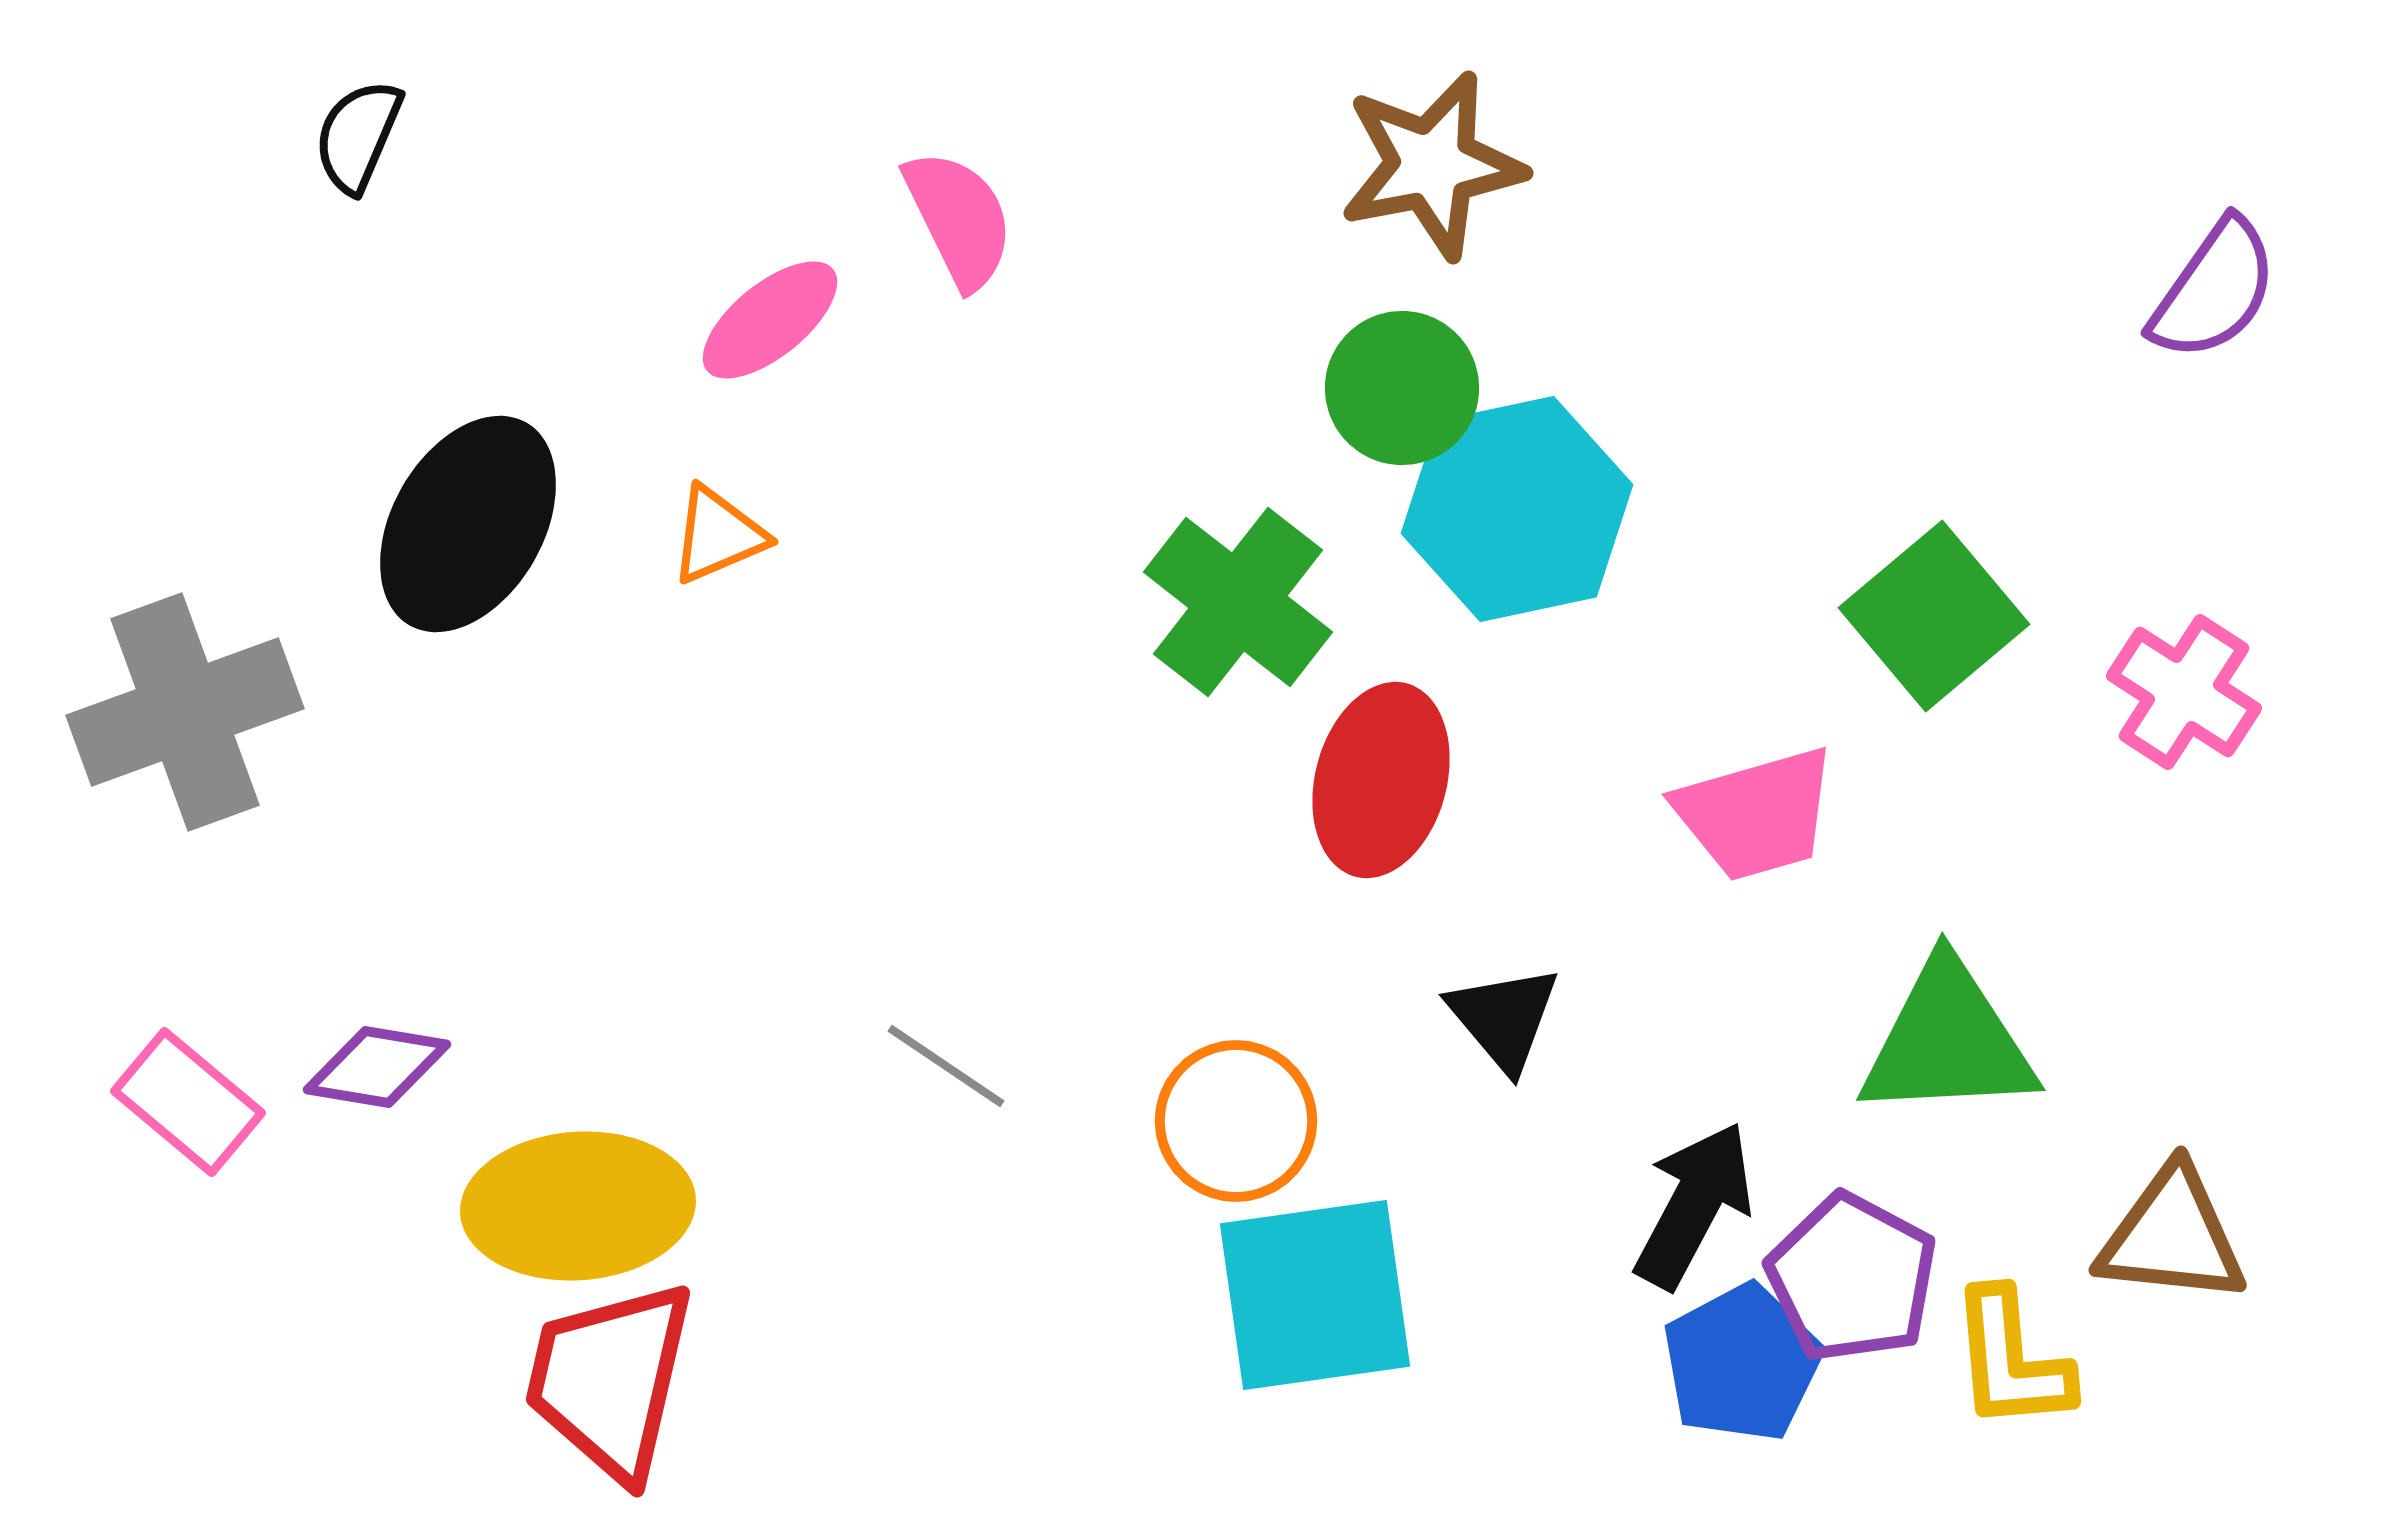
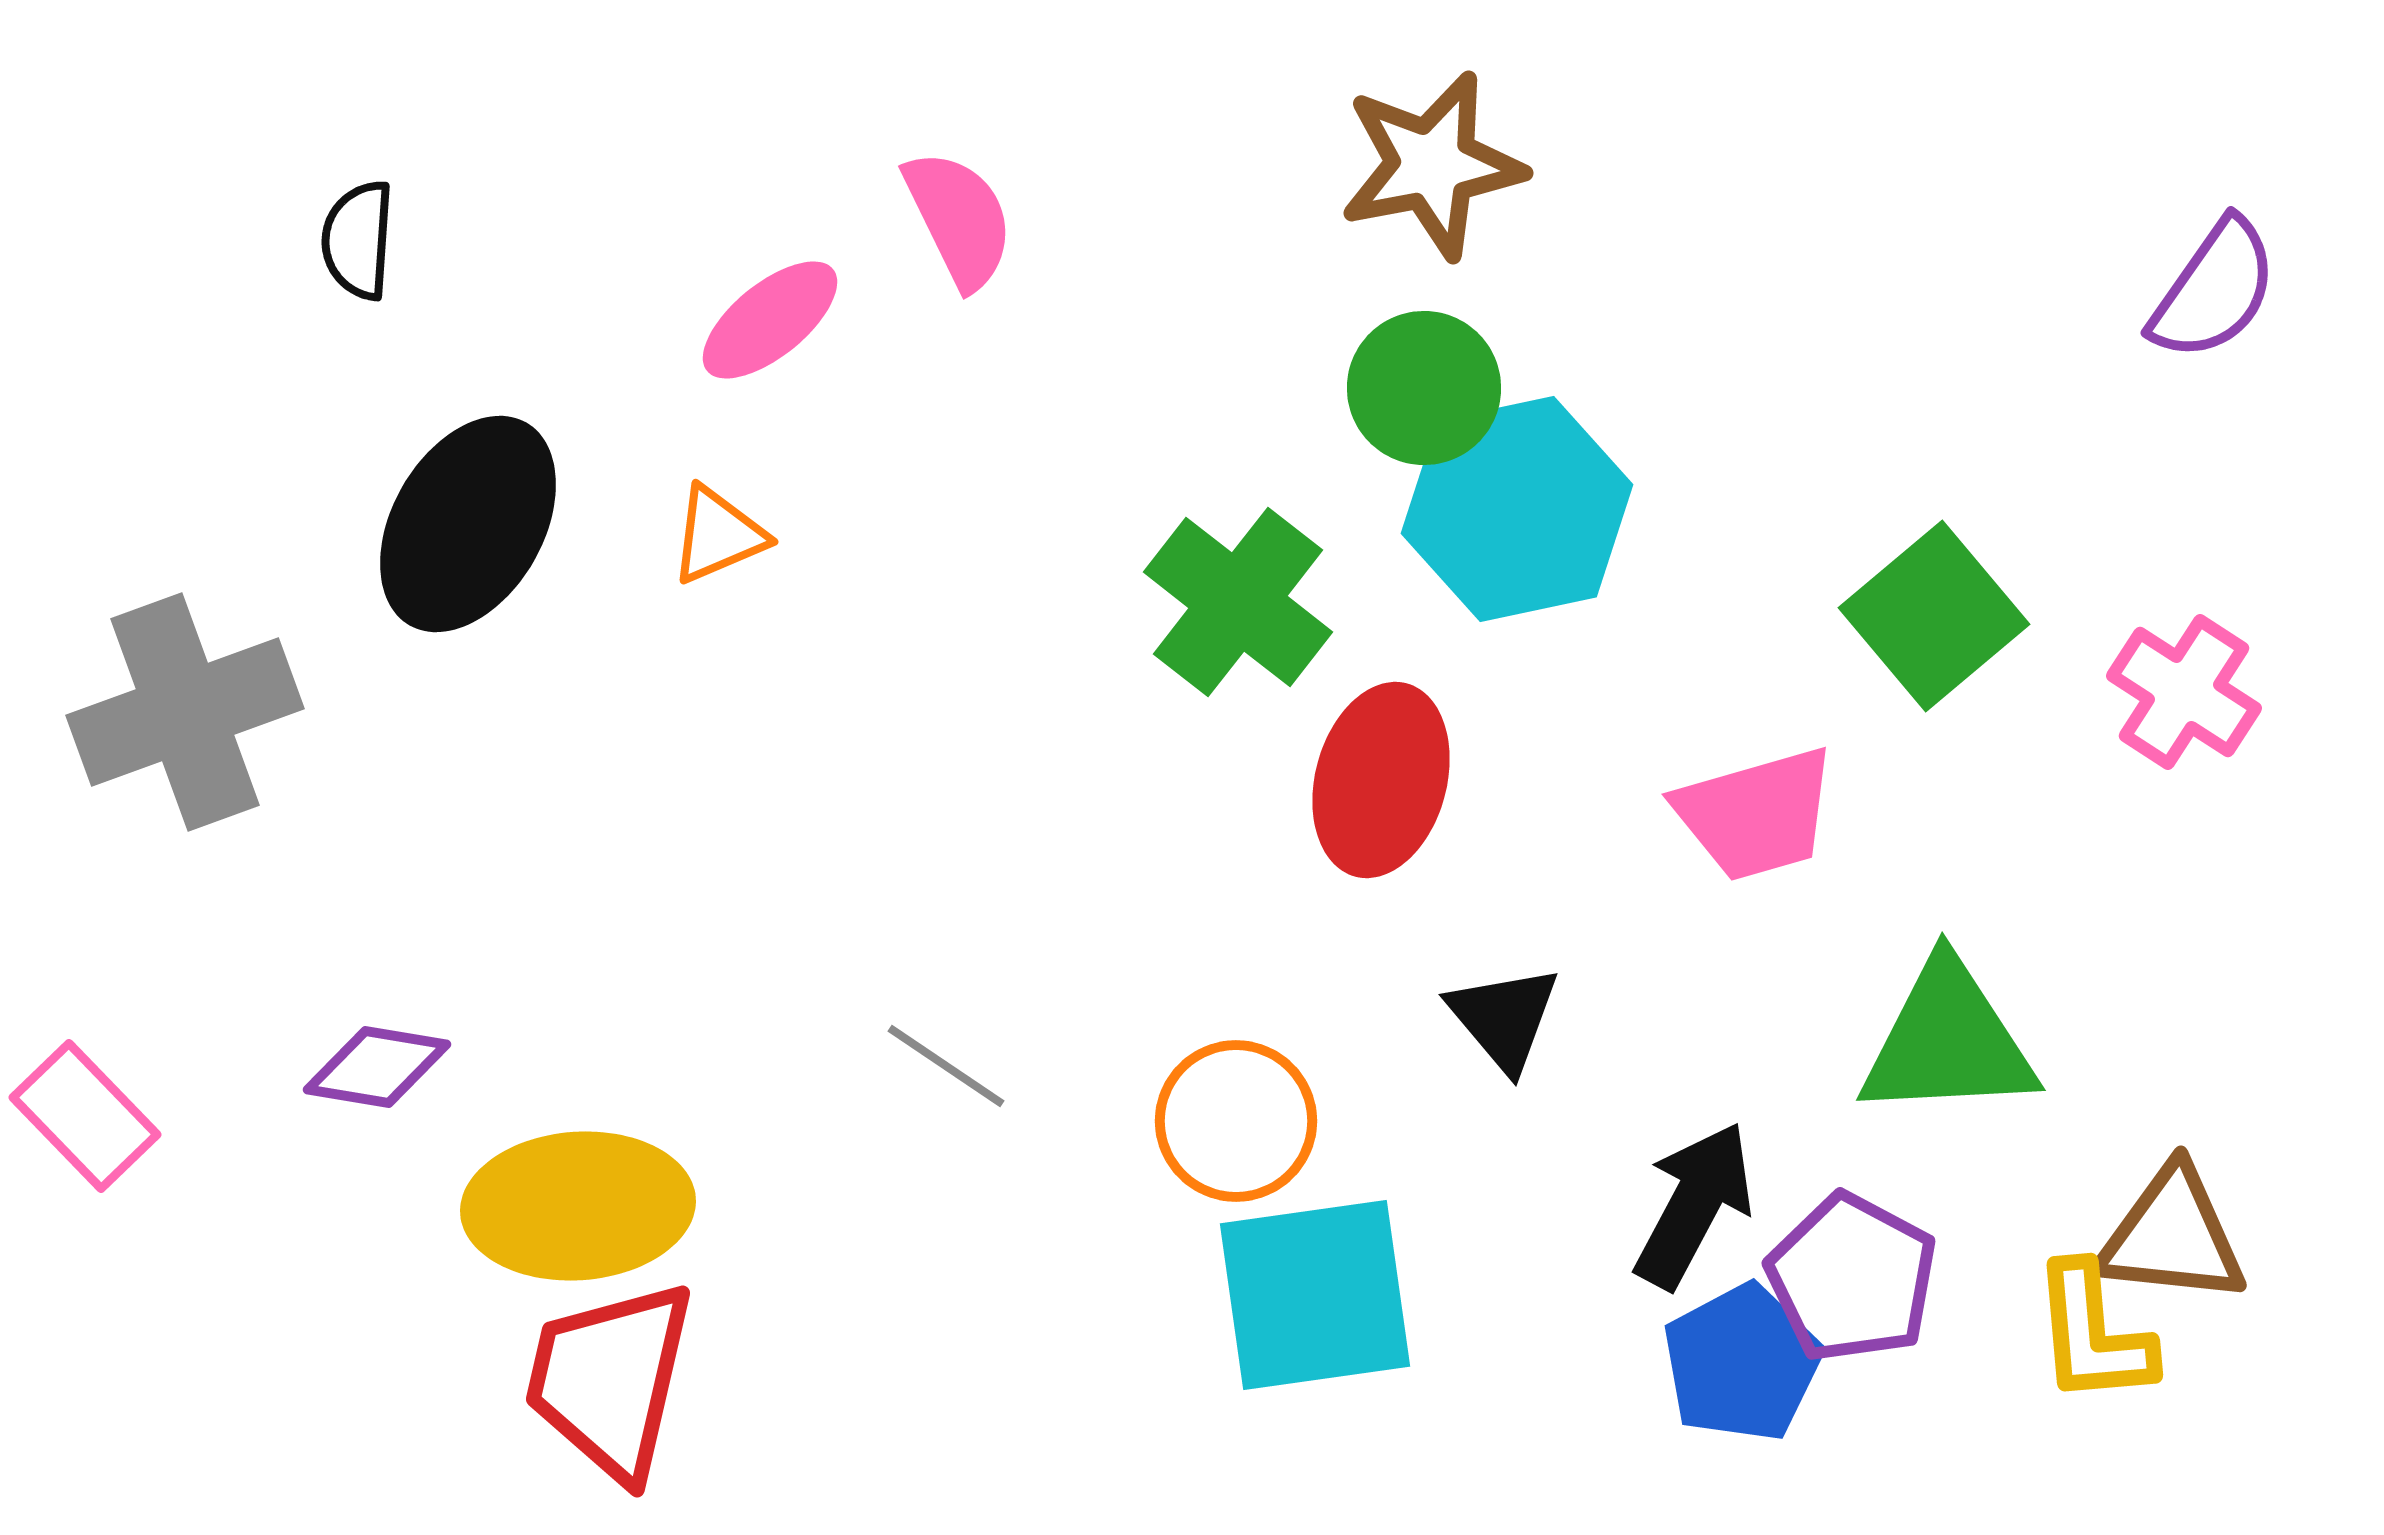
black semicircle: moved 104 px down; rotated 19 degrees counterclockwise
green circle: moved 22 px right
pink rectangle: moved 103 px left, 14 px down; rotated 6 degrees clockwise
yellow L-shape: moved 82 px right, 26 px up
